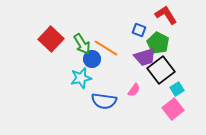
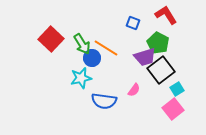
blue square: moved 6 px left, 7 px up
blue circle: moved 1 px up
